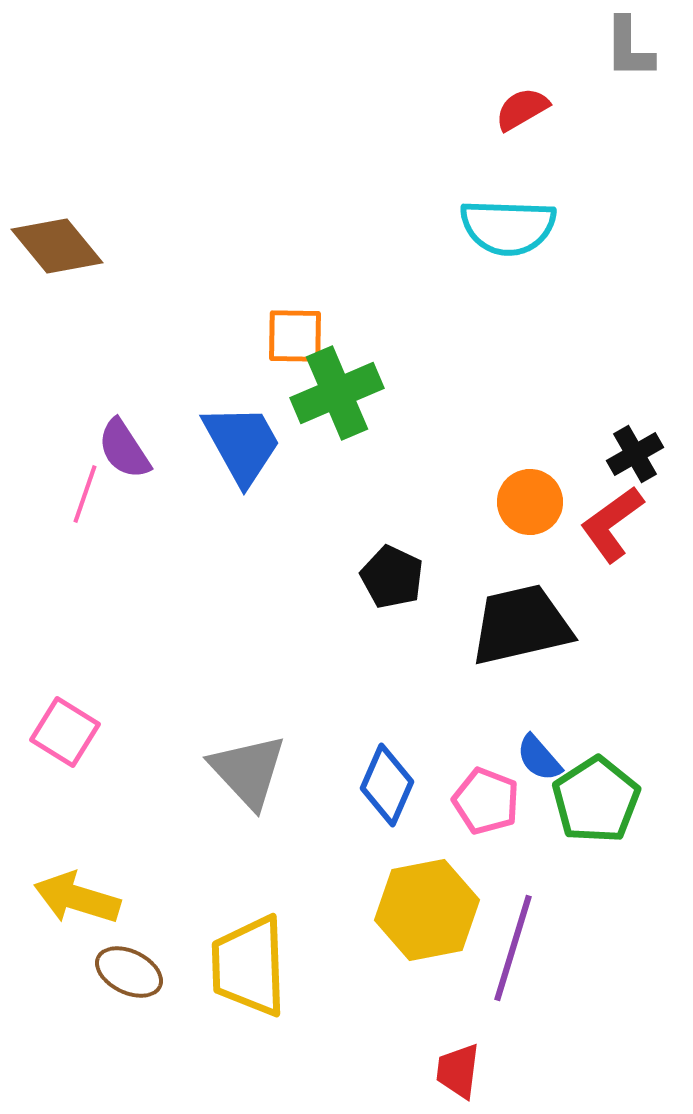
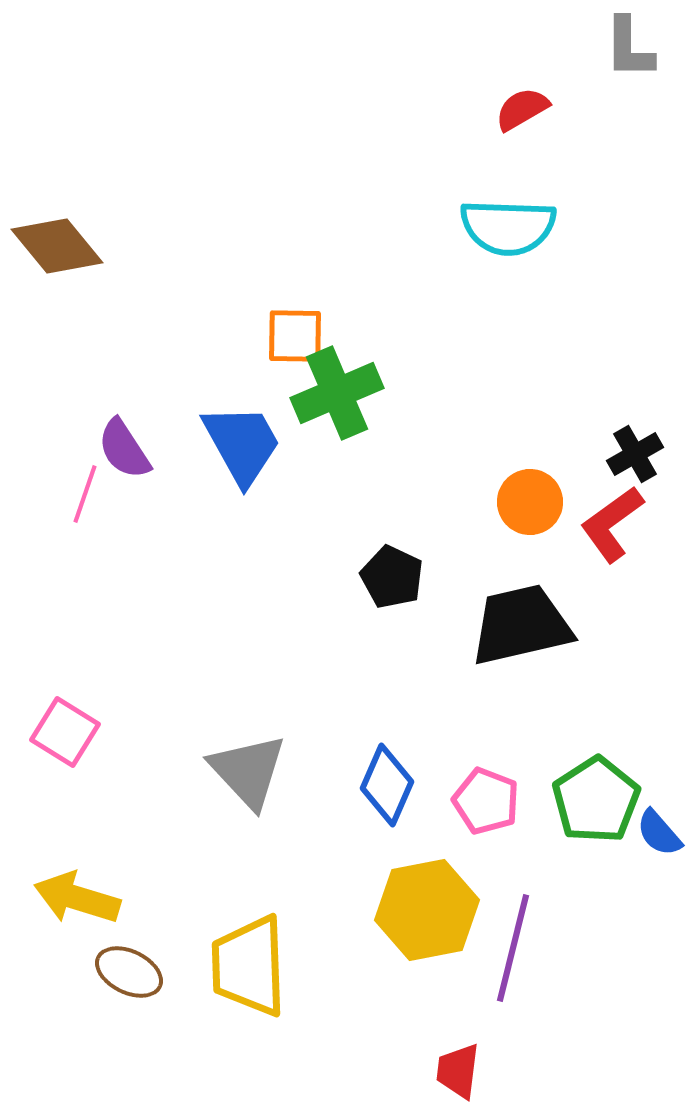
blue semicircle: moved 120 px right, 75 px down
purple line: rotated 3 degrees counterclockwise
